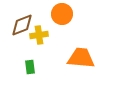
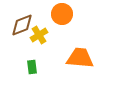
yellow cross: rotated 24 degrees counterclockwise
orange trapezoid: moved 1 px left
green rectangle: moved 2 px right
